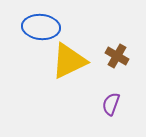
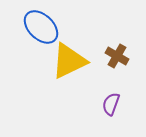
blue ellipse: rotated 39 degrees clockwise
